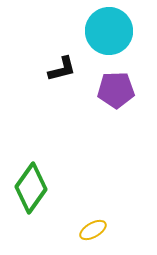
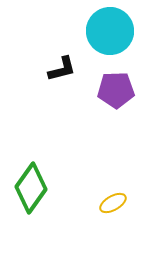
cyan circle: moved 1 px right
yellow ellipse: moved 20 px right, 27 px up
